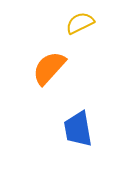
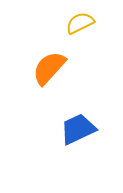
blue trapezoid: rotated 75 degrees clockwise
